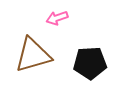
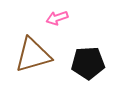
black pentagon: moved 2 px left
